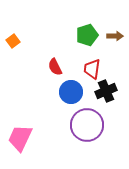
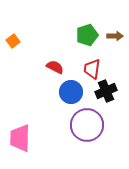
red semicircle: rotated 144 degrees clockwise
pink trapezoid: rotated 24 degrees counterclockwise
